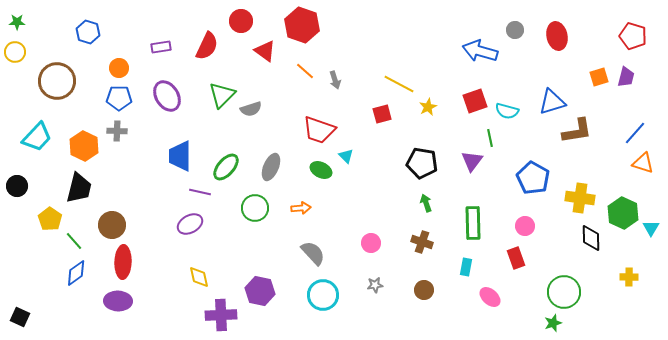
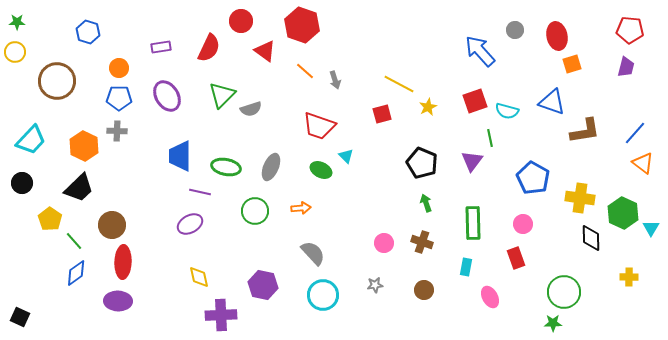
red pentagon at (633, 36): moved 3 px left, 6 px up; rotated 12 degrees counterclockwise
red semicircle at (207, 46): moved 2 px right, 2 px down
blue arrow at (480, 51): rotated 32 degrees clockwise
orange square at (599, 77): moved 27 px left, 13 px up
purple trapezoid at (626, 77): moved 10 px up
blue triangle at (552, 102): rotated 36 degrees clockwise
red trapezoid at (319, 130): moved 4 px up
brown L-shape at (577, 131): moved 8 px right
cyan trapezoid at (37, 137): moved 6 px left, 3 px down
black pentagon at (422, 163): rotated 12 degrees clockwise
orange triangle at (643, 163): rotated 20 degrees clockwise
green ellipse at (226, 167): rotated 60 degrees clockwise
black circle at (17, 186): moved 5 px right, 3 px up
black trapezoid at (79, 188): rotated 32 degrees clockwise
green circle at (255, 208): moved 3 px down
pink circle at (525, 226): moved 2 px left, 2 px up
pink circle at (371, 243): moved 13 px right
purple hexagon at (260, 291): moved 3 px right, 6 px up
pink ellipse at (490, 297): rotated 20 degrees clockwise
green star at (553, 323): rotated 18 degrees clockwise
